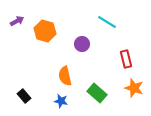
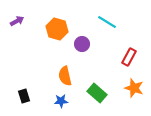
orange hexagon: moved 12 px right, 2 px up
red rectangle: moved 3 px right, 2 px up; rotated 42 degrees clockwise
black rectangle: rotated 24 degrees clockwise
blue star: rotated 16 degrees counterclockwise
